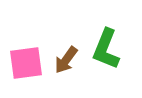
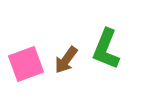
pink square: moved 1 px down; rotated 12 degrees counterclockwise
